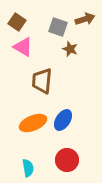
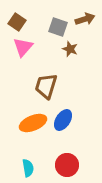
pink triangle: rotated 40 degrees clockwise
brown trapezoid: moved 4 px right, 5 px down; rotated 12 degrees clockwise
red circle: moved 5 px down
